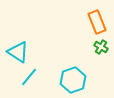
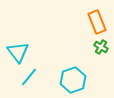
cyan triangle: rotated 20 degrees clockwise
